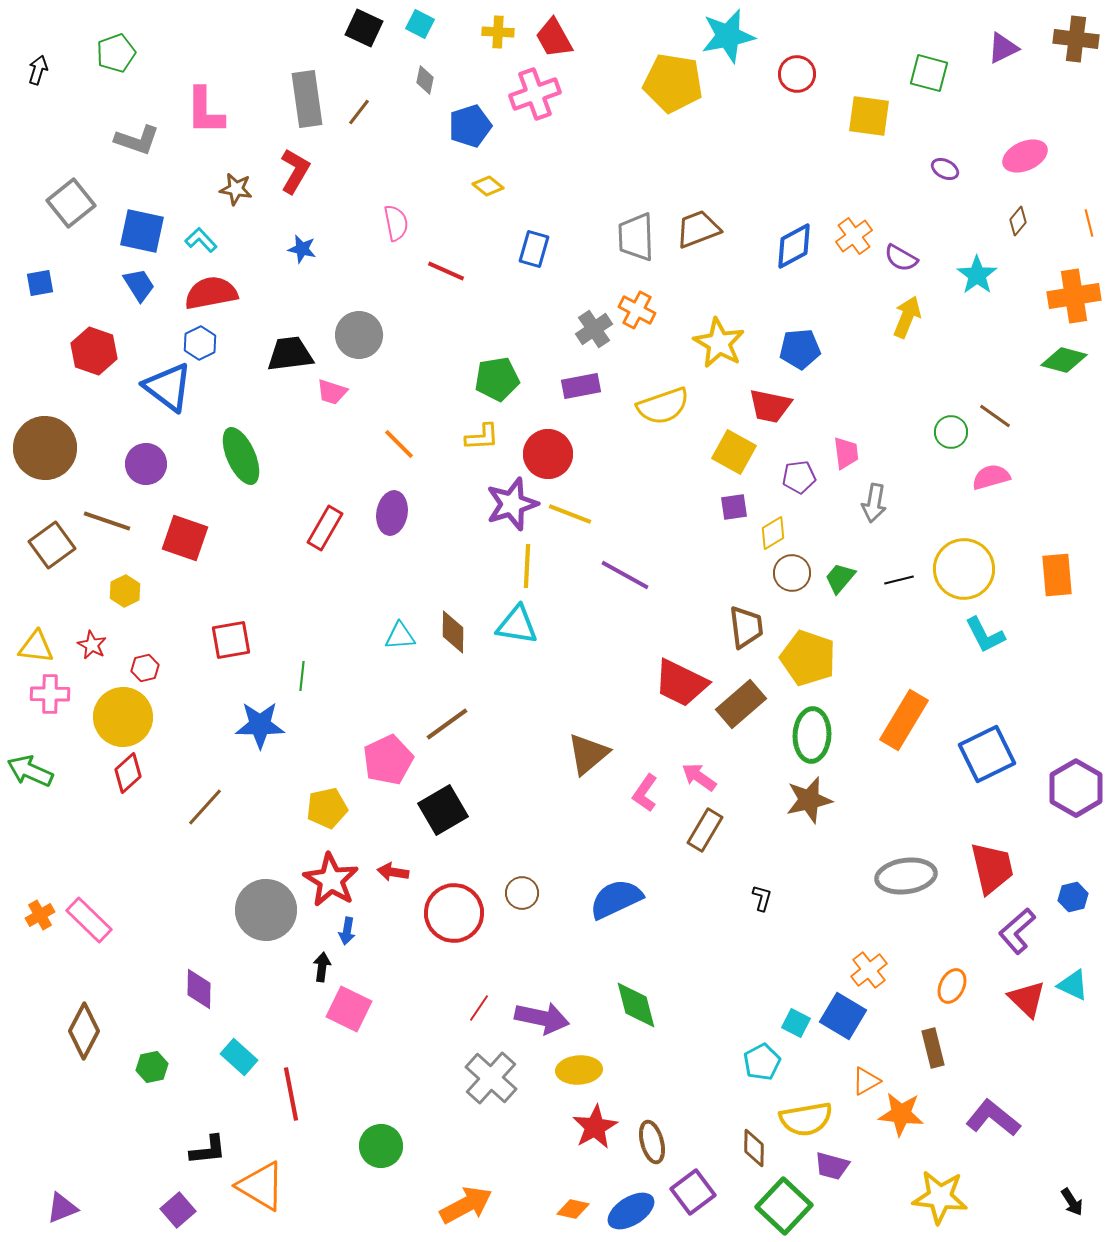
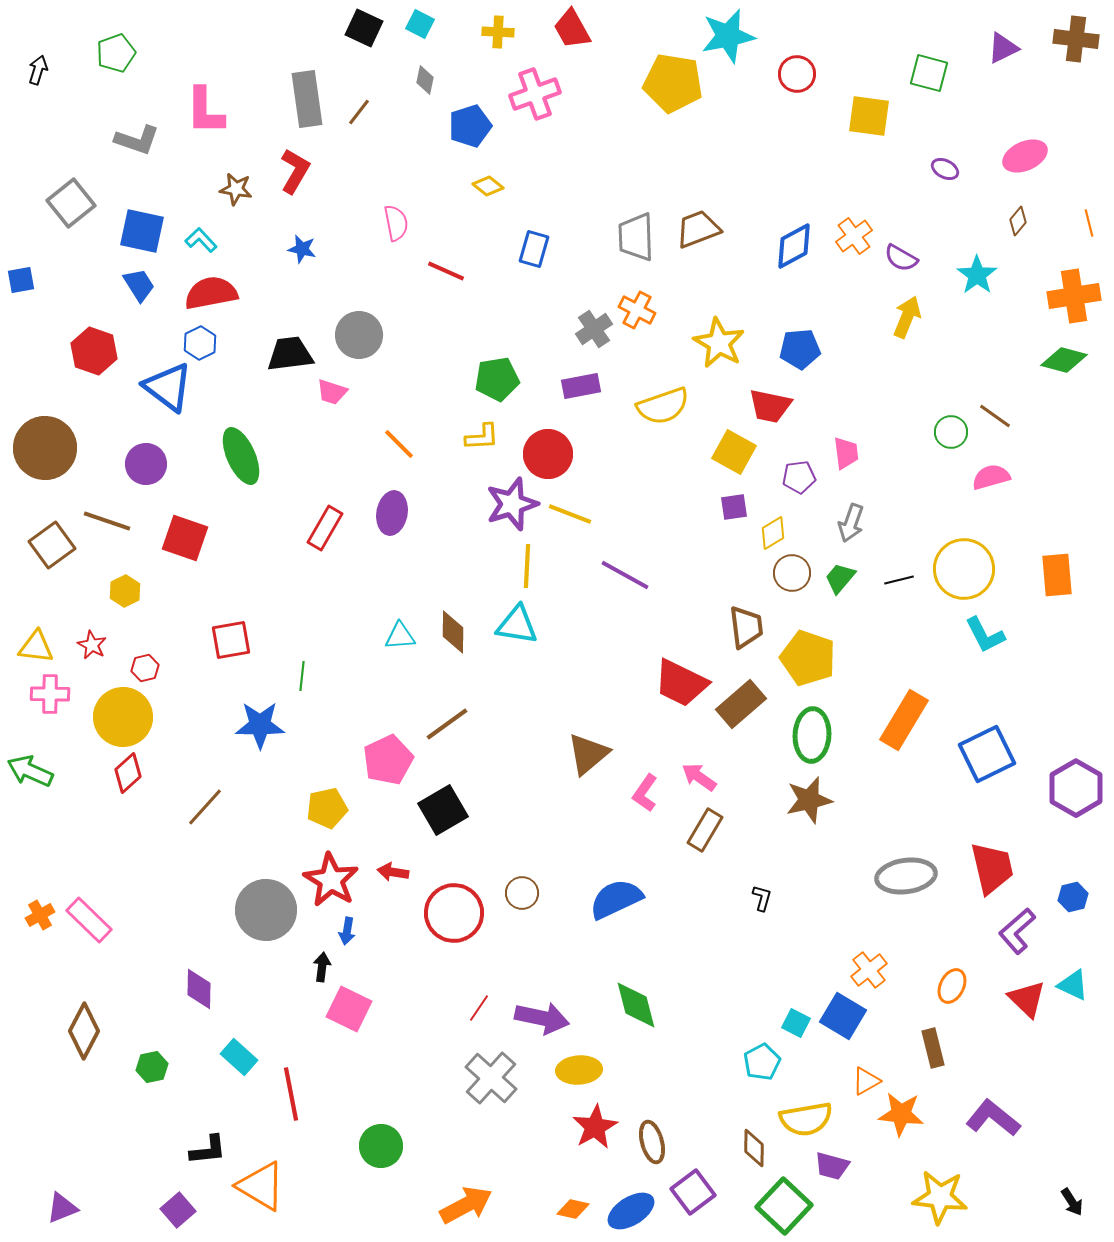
red trapezoid at (554, 38): moved 18 px right, 9 px up
blue square at (40, 283): moved 19 px left, 3 px up
gray arrow at (874, 503): moved 23 px left, 20 px down; rotated 9 degrees clockwise
